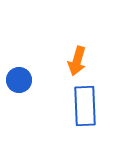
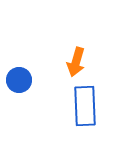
orange arrow: moved 1 px left, 1 px down
